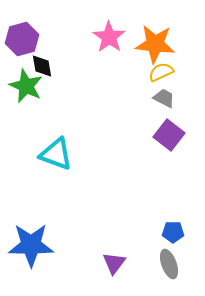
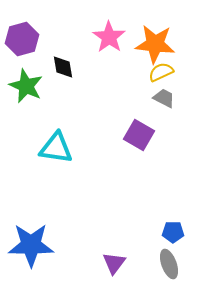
black diamond: moved 21 px right, 1 px down
purple square: moved 30 px left; rotated 8 degrees counterclockwise
cyan triangle: moved 6 px up; rotated 12 degrees counterclockwise
